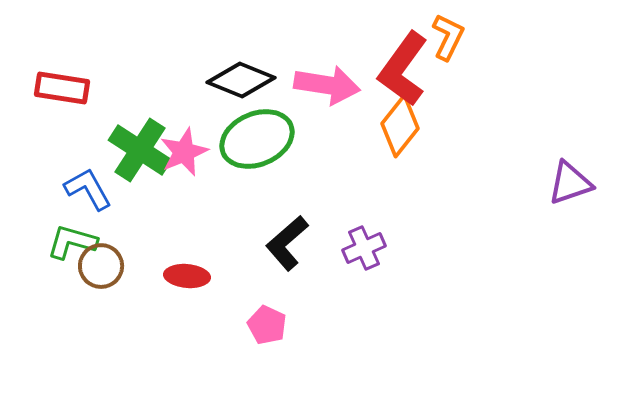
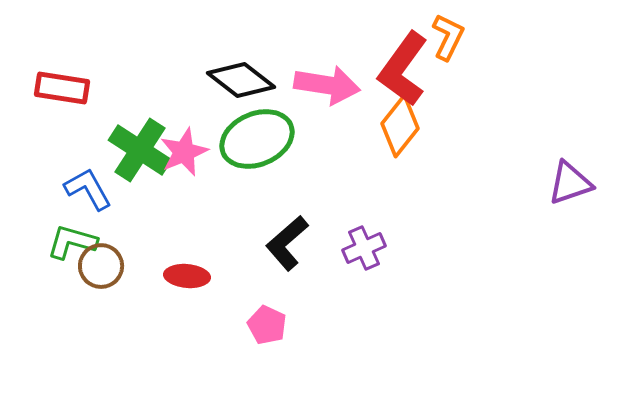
black diamond: rotated 16 degrees clockwise
